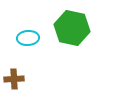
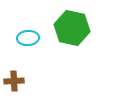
brown cross: moved 2 px down
